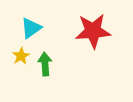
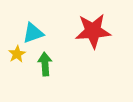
cyan triangle: moved 2 px right, 5 px down; rotated 15 degrees clockwise
yellow star: moved 4 px left, 2 px up
